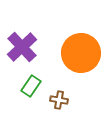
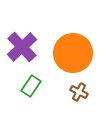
orange circle: moved 8 px left
brown cross: moved 20 px right, 8 px up; rotated 18 degrees clockwise
